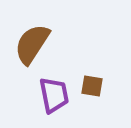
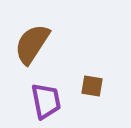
purple trapezoid: moved 8 px left, 6 px down
